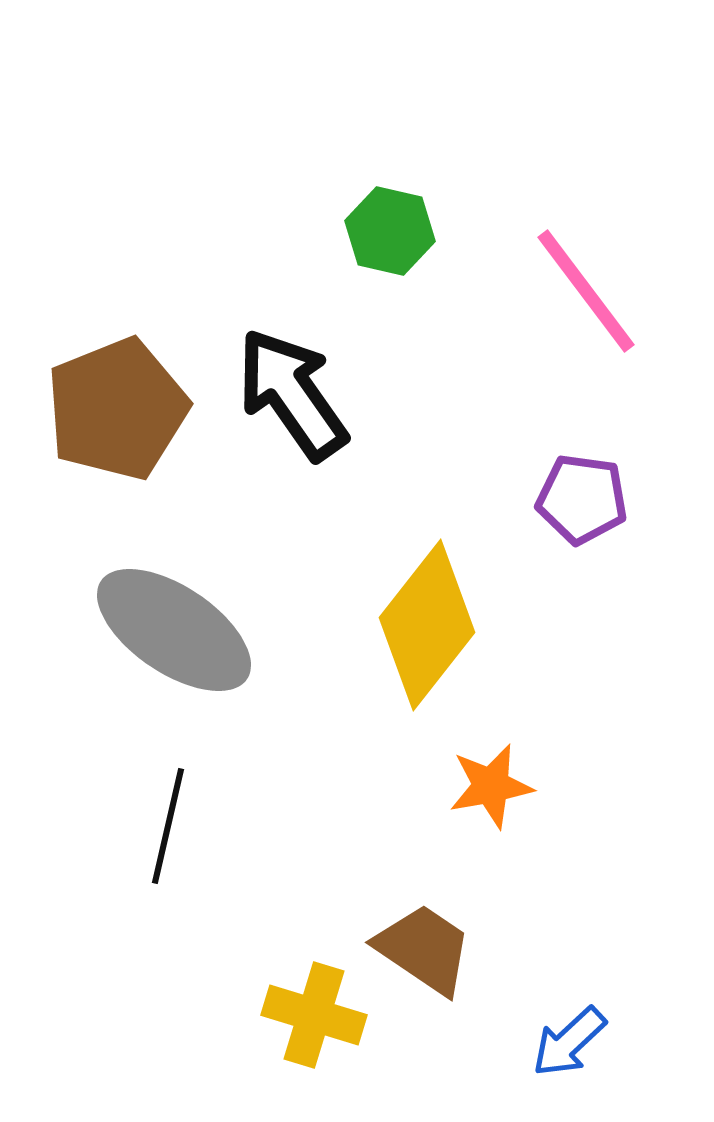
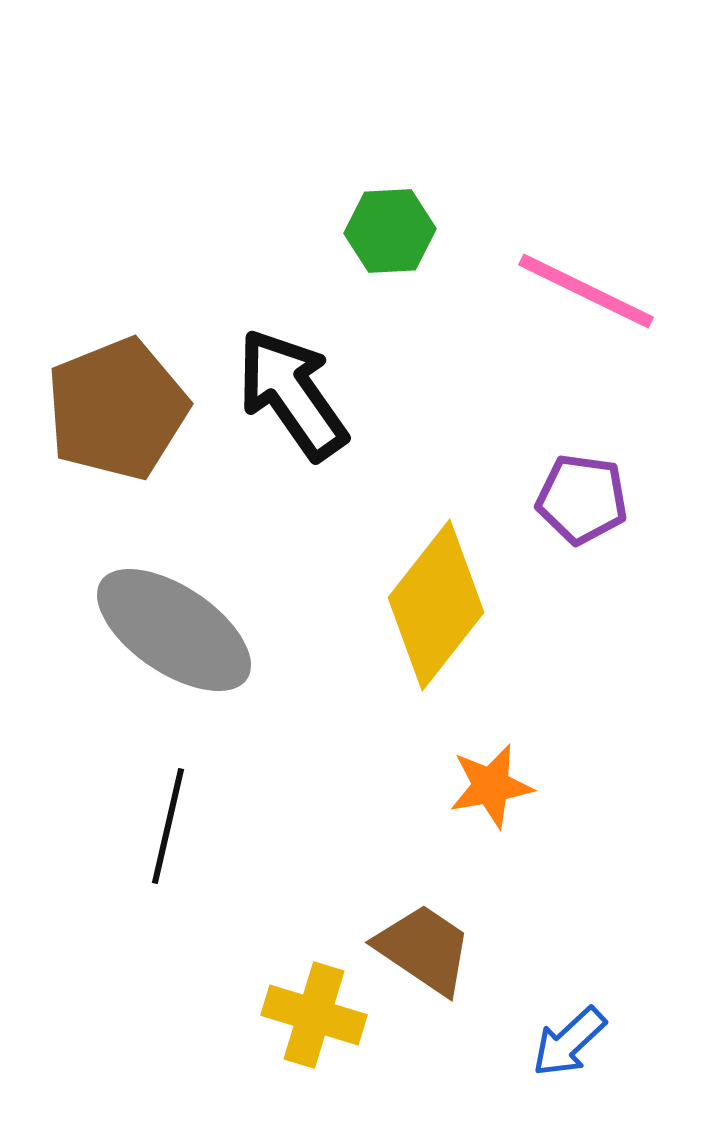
green hexagon: rotated 16 degrees counterclockwise
pink line: rotated 27 degrees counterclockwise
yellow diamond: moved 9 px right, 20 px up
